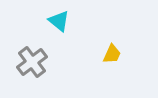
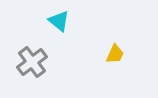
yellow trapezoid: moved 3 px right
